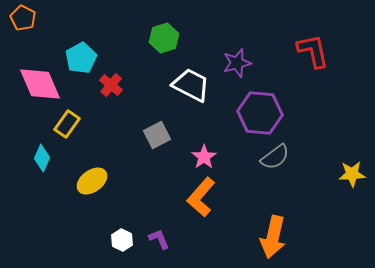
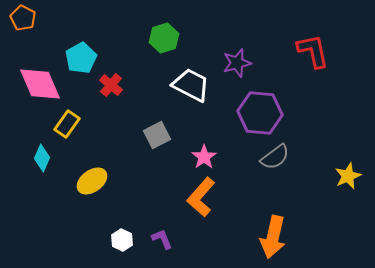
yellow star: moved 4 px left, 2 px down; rotated 20 degrees counterclockwise
purple L-shape: moved 3 px right
